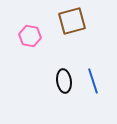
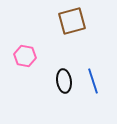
pink hexagon: moved 5 px left, 20 px down
